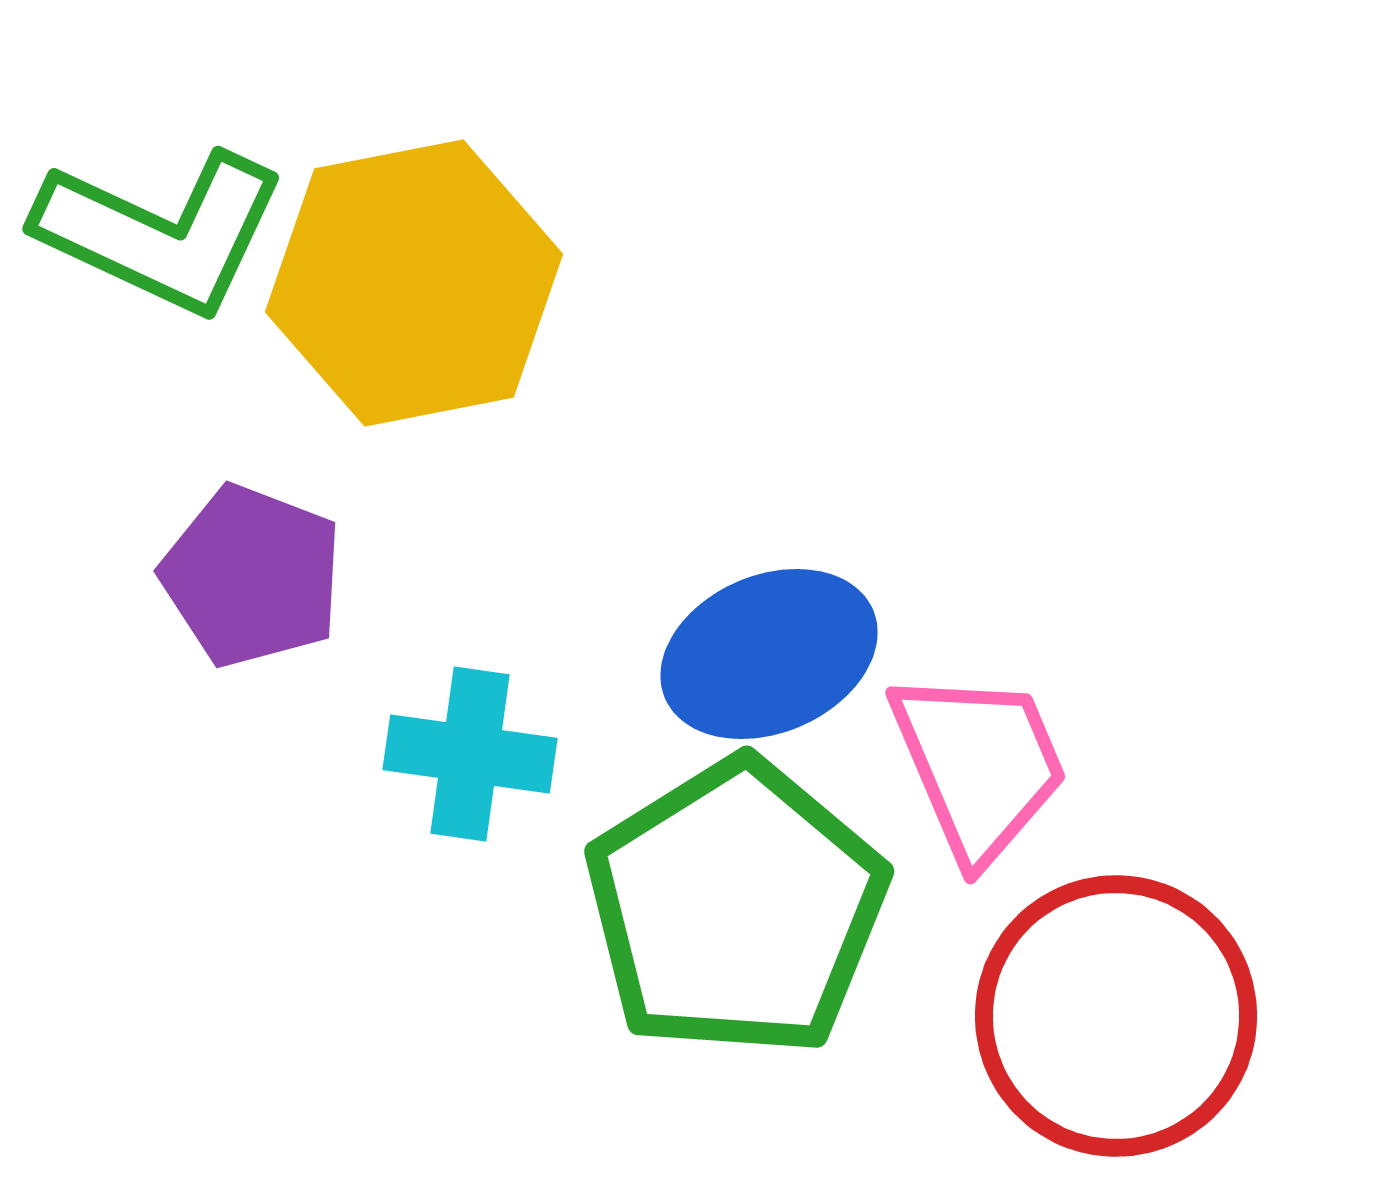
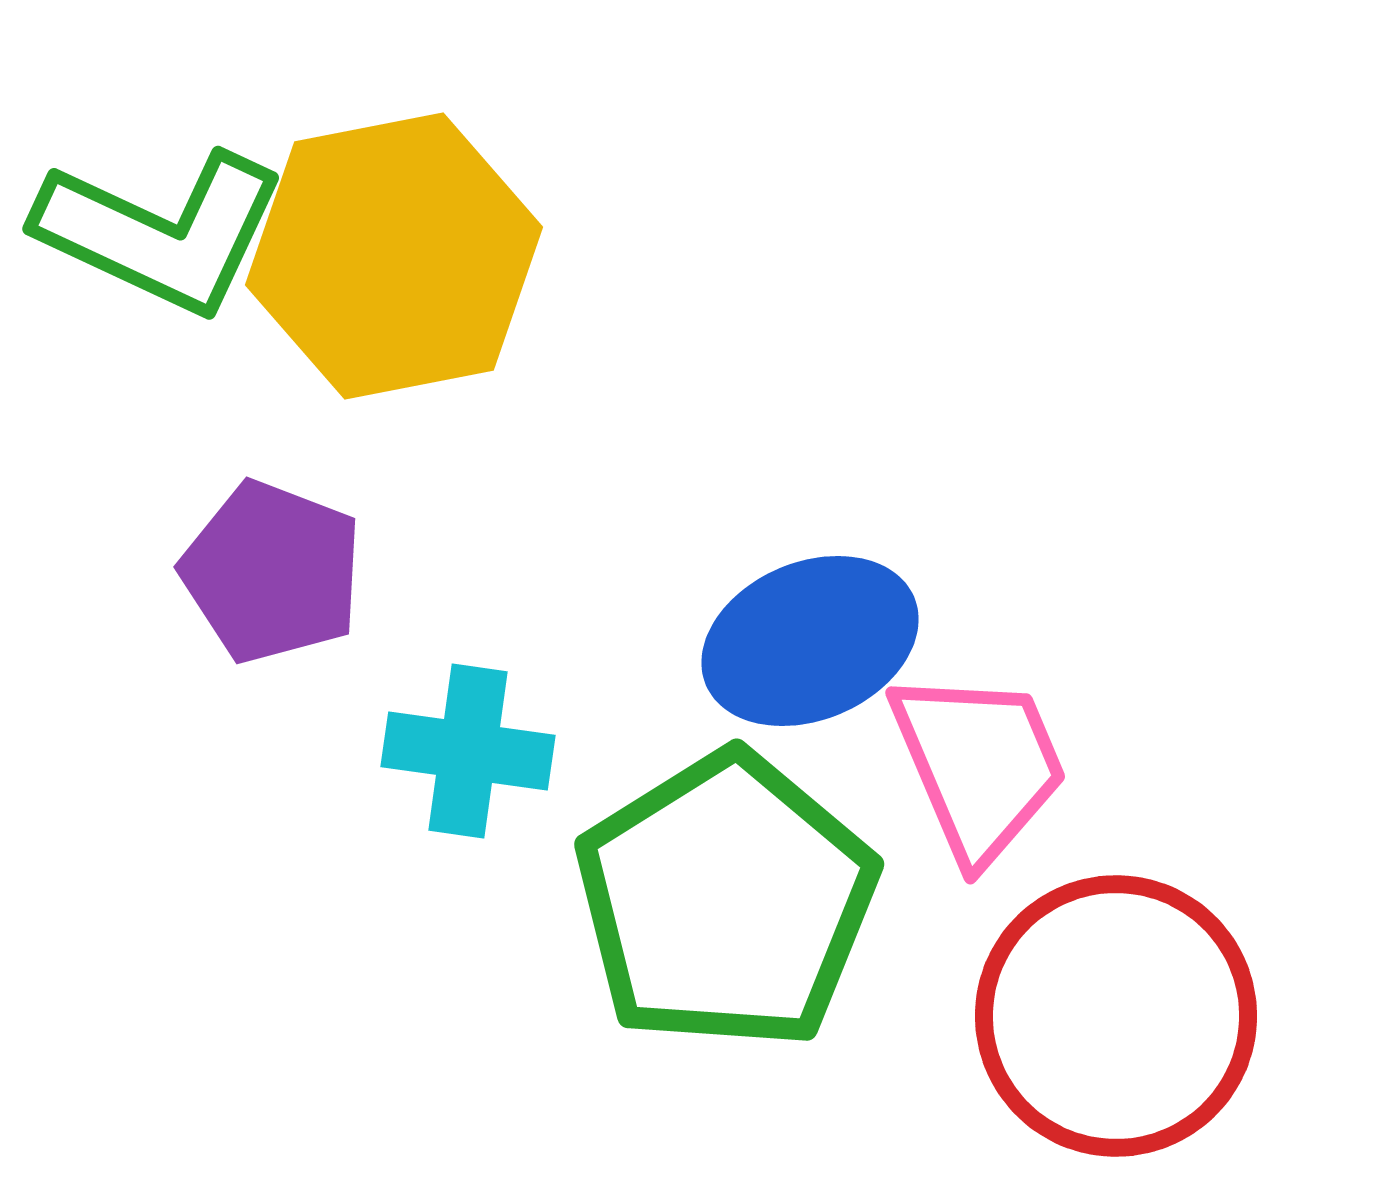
yellow hexagon: moved 20 px left, 27 px up
purple pentagon: moved 20 px right, 4 px up
blue ellipse: moved 41 px right, 13 px up
cyan cross: moved 2 px left, 3 px up
green pentagon: moved 10 px left, 7 px up
